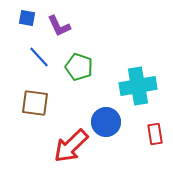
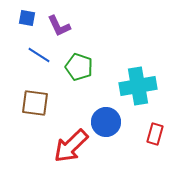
blue line: moved 2 px up; rotated 15 degrees counterclockwise
red rectangle: rotated 25 degrees clockwise
